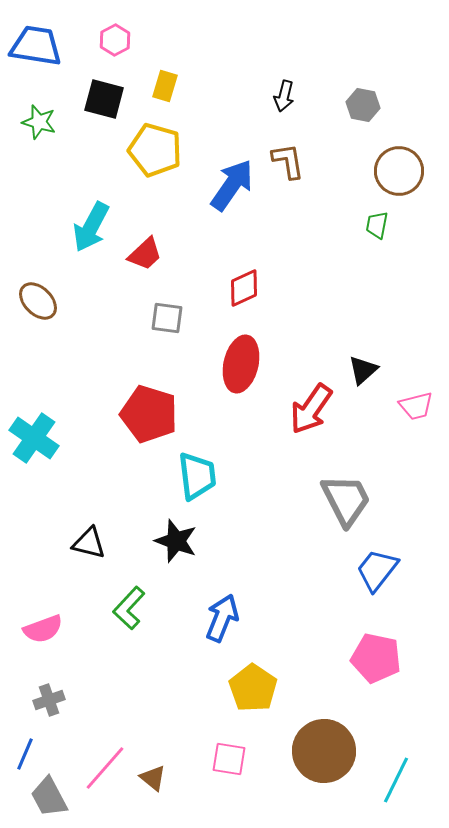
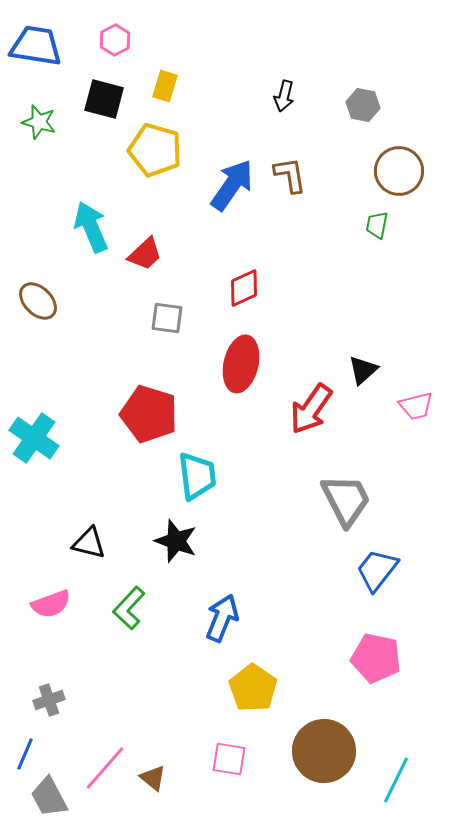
brown L-shape at (288, 161): moved 2 px right, 14 px down
cyan arrow at (91, 227): rotated 129 degrees clockwise
pink semicircle at (43, 629): moved 8 px right, 25 px up
